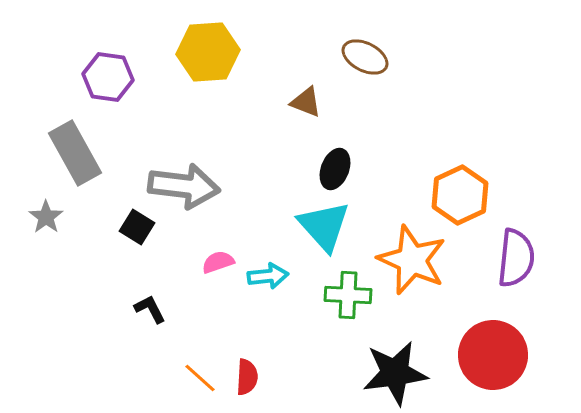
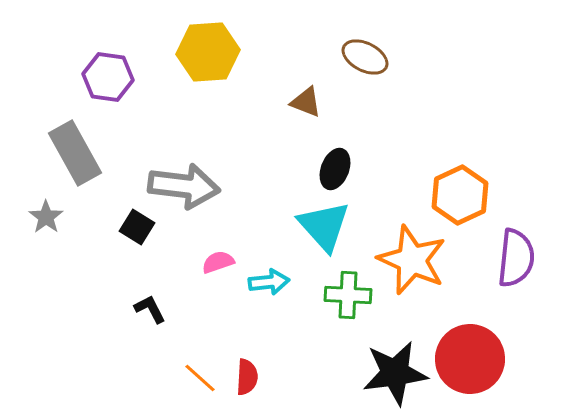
cyan arrow: moved 1 px right, 6 px down
red circle: moved 23 px left, 4 px down
